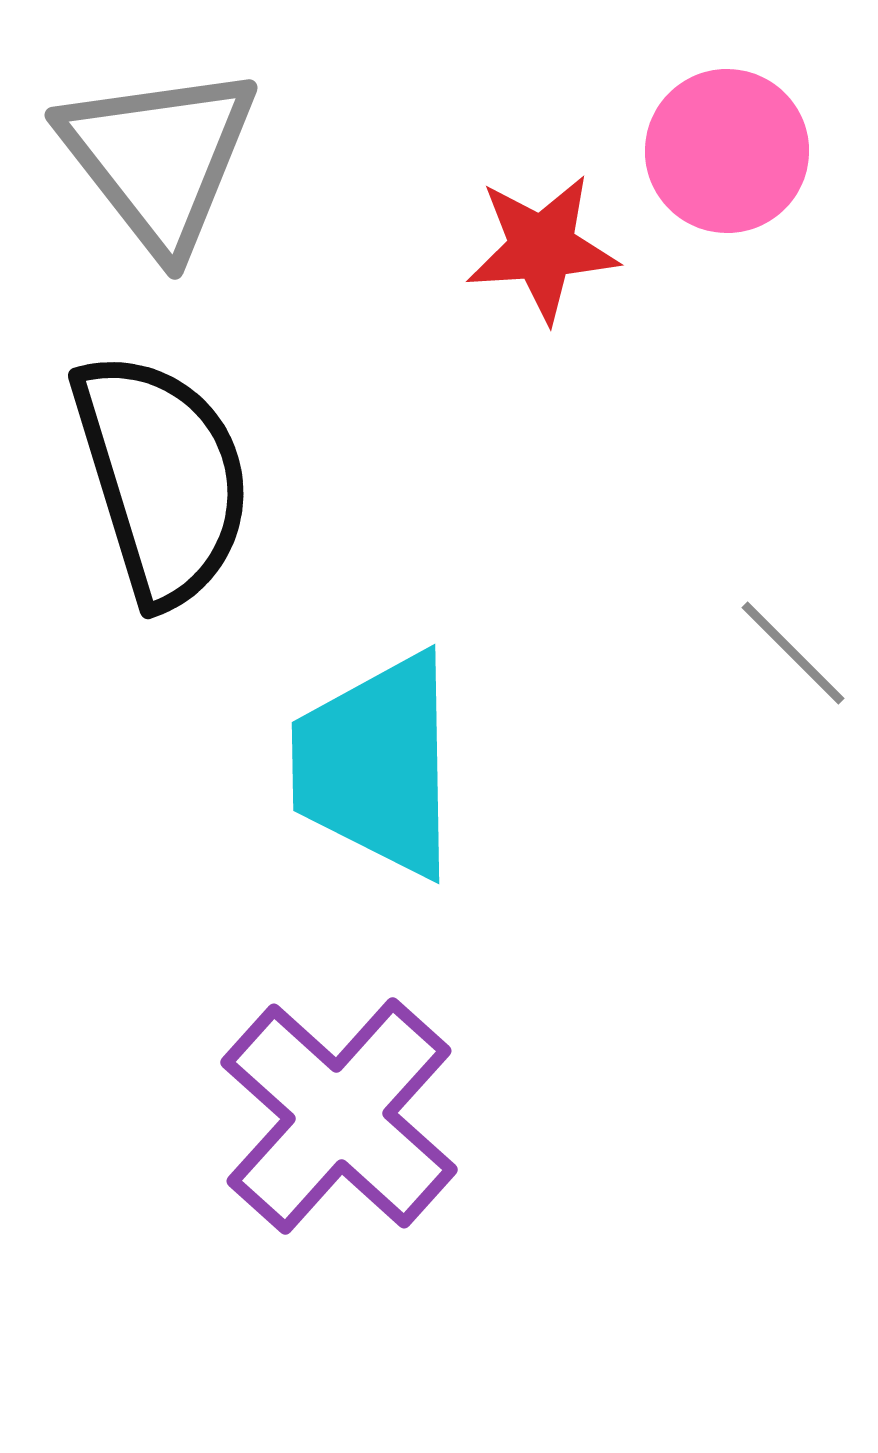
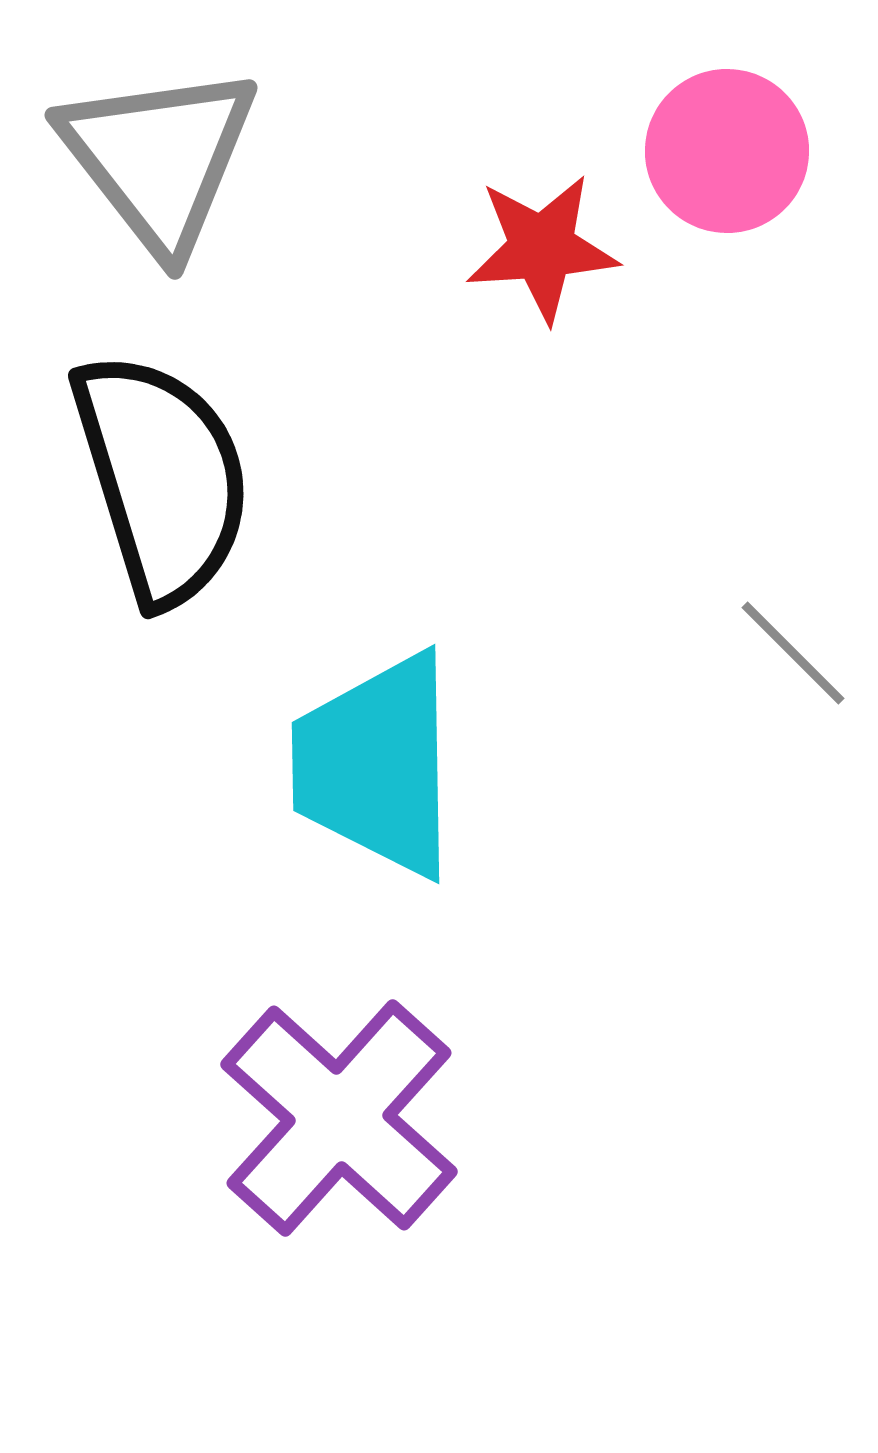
purple cross: moved 2 px down
